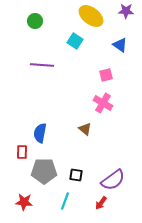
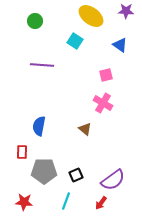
blue semicircle: moved 1 px left, 7 px up
black square: rotated 32 degrees counterclockwise
cyan line: moved 1 px right
